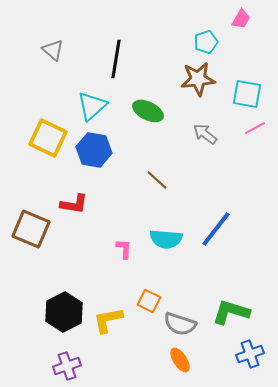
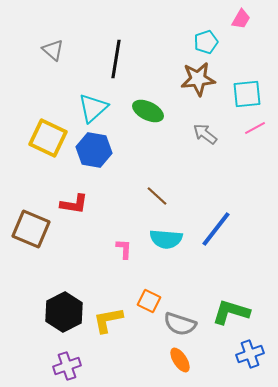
cyan square: rotated 16 degrees counterclockwise
cyan triangle: moved 1 px right, 2 px down
brown line: moved 16 px down
